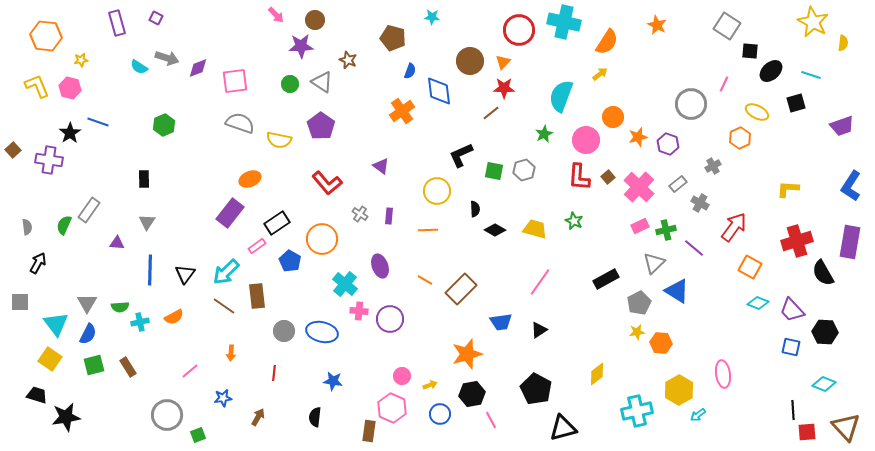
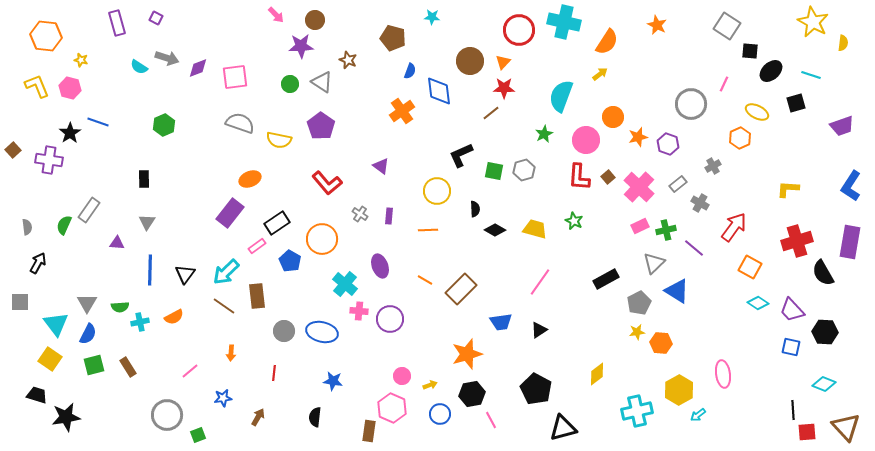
yellow star at (81, 60): rotated 24 degrees clockwise
pink square at (235, 81): moved 4 px up
cyan diamond at (758, 303): rotated 10 degrees clockwise
